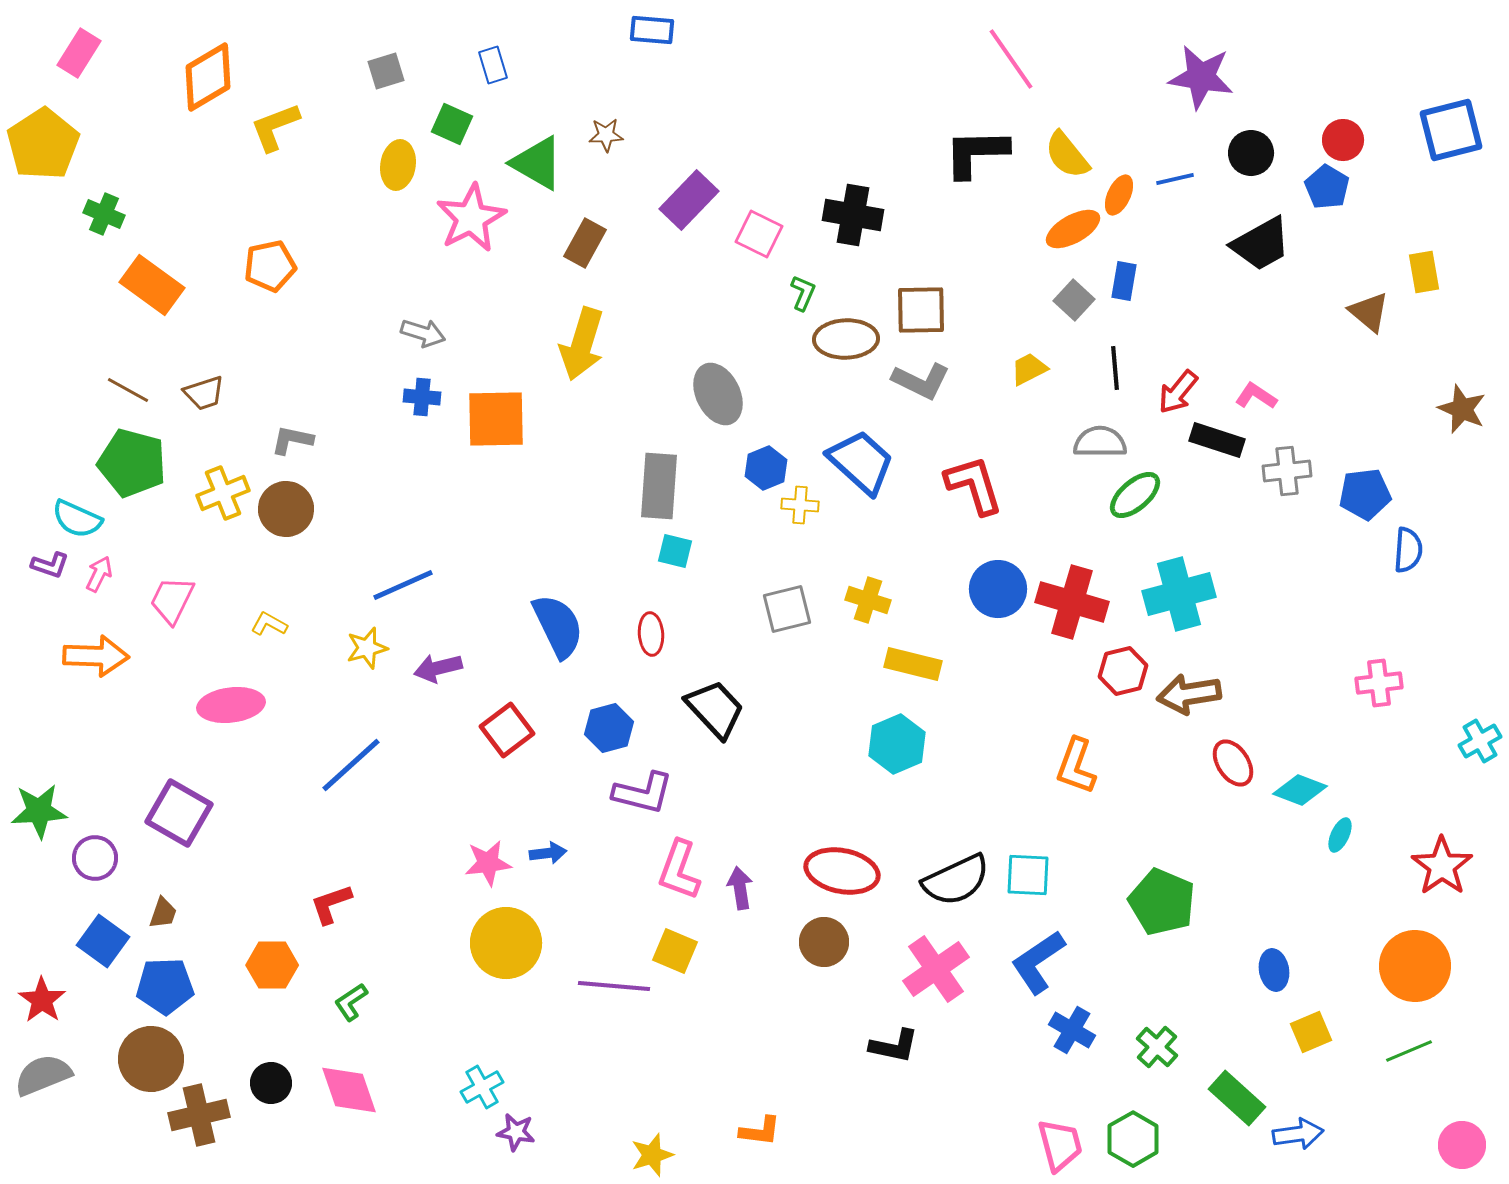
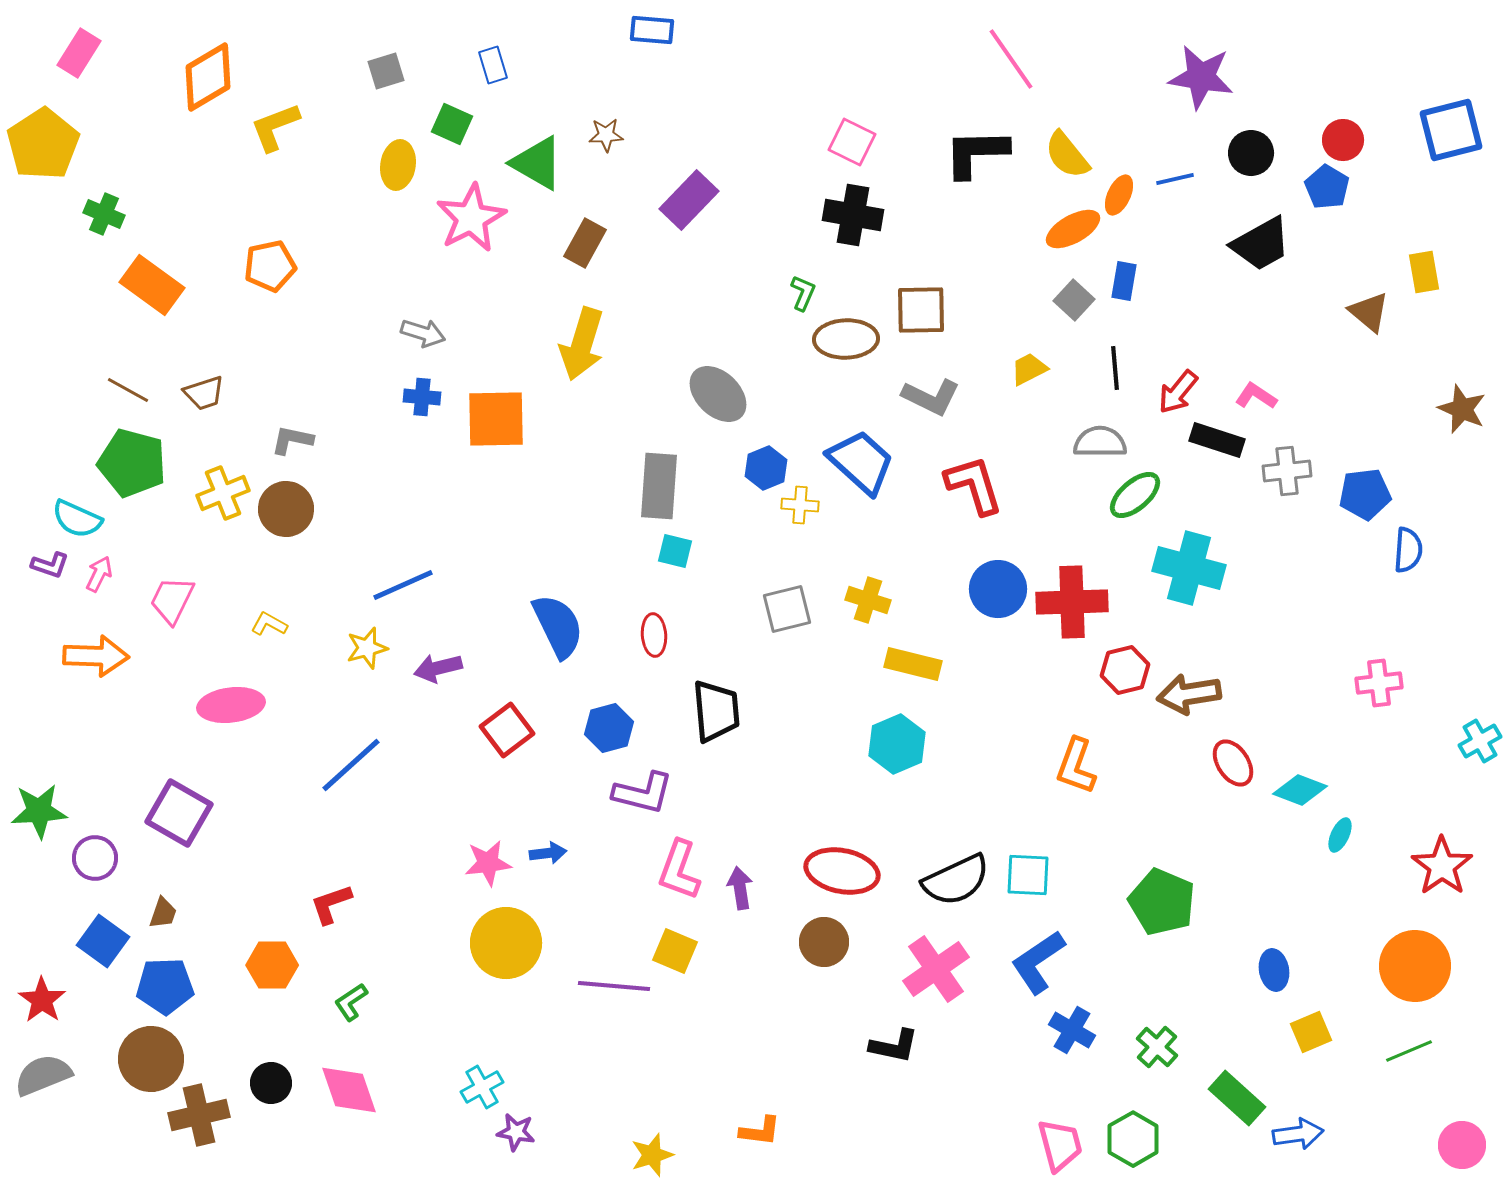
pink square at (759, 234): moved 93 px right, 92 px up
gray L-shape at (921, 381): moved 10 px right, 16 px down
gray ellipse at (718, 394): rotated 20 degrees counterclockwise
cyan cross at (1179, 594): moved 10 px right, 26 px up; rotated 30 degrees clockwise
red cross at (1072, 602): rotated 18 degrees counterclockwise
red ellipse at (651, 634): moved 3 px right, 1 px down
red hexagon at (1123, 671): moved 2 px right, 1 px up
black trapezoid at (715, 709): moved 1 px right, 2 px down; rotated 38 degrees clockwise
